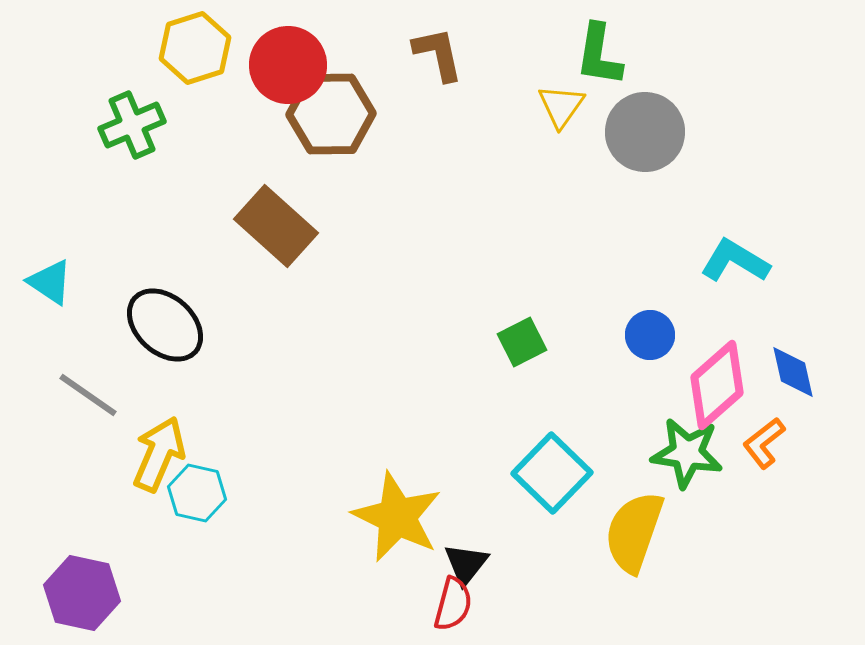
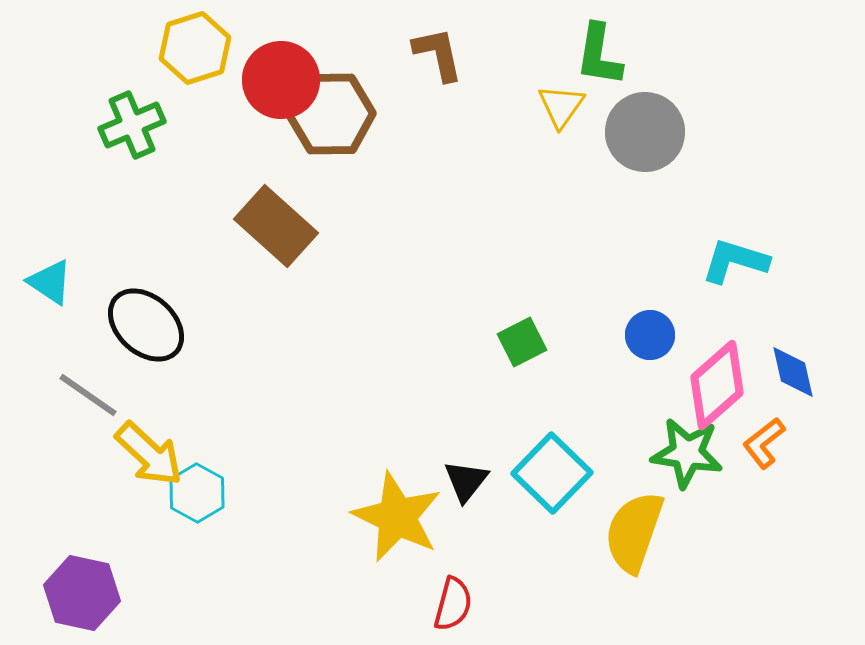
red circle: moved 7 px left, 15 px down
cyan L-shape: rotated 14 degrees counterclockwise
black ellipse: moved 19 px left
yellow arrow: moved 10 px left; rotated 110 degrees clockwise
cyan hexagon: rotated 16 degrees clockwise
black triangle: moved 83 px up
